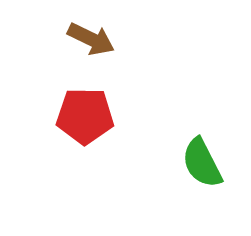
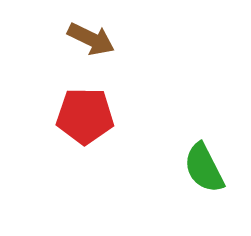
green semicircle: moved 2 px right, 5 px down
